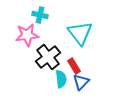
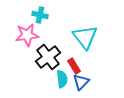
cyan triangle: moved 5 px right, 4 px down
cyan semicircle: moved 1 px right
